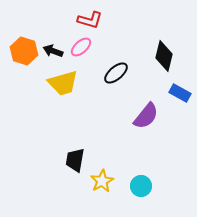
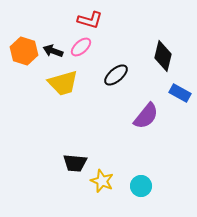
black diamond: moved 1 px left
black ellipse: moved 2 px down
black trapezoid: moved 3 px down; rotated 95 degrees counterclockwise
yellow star: rotated 20 degrees counterclockwise
